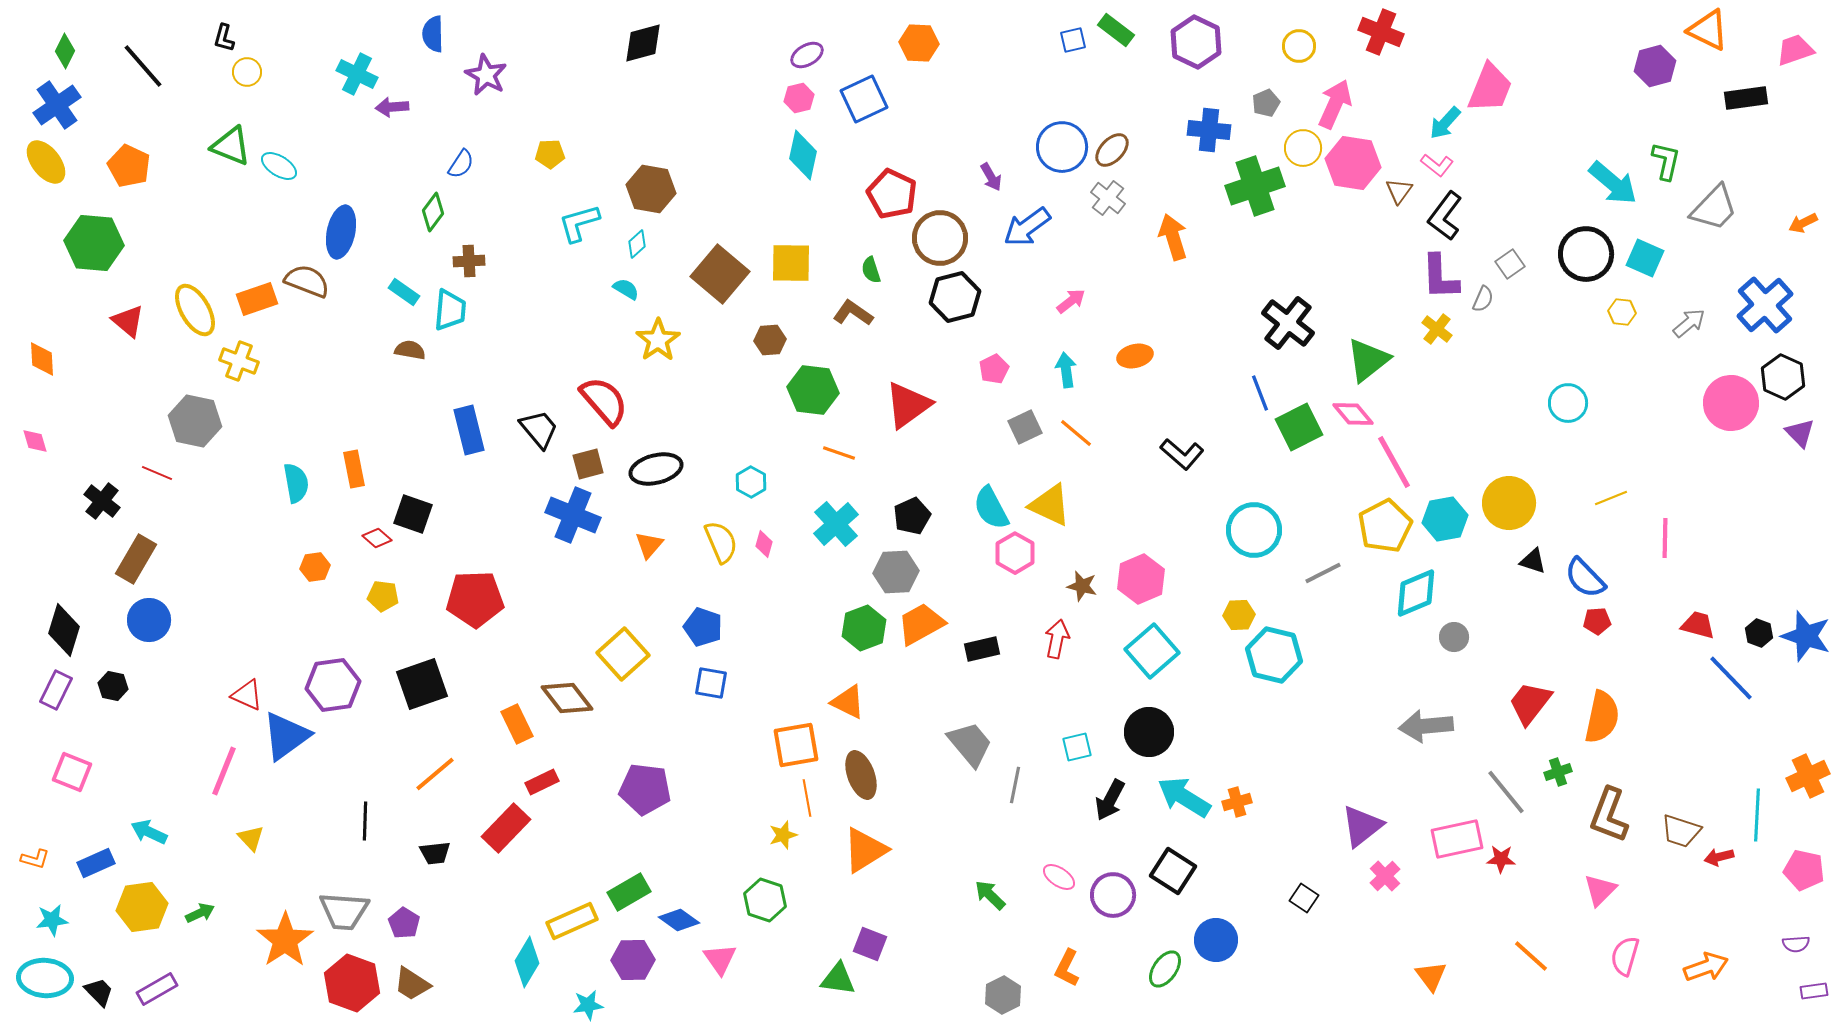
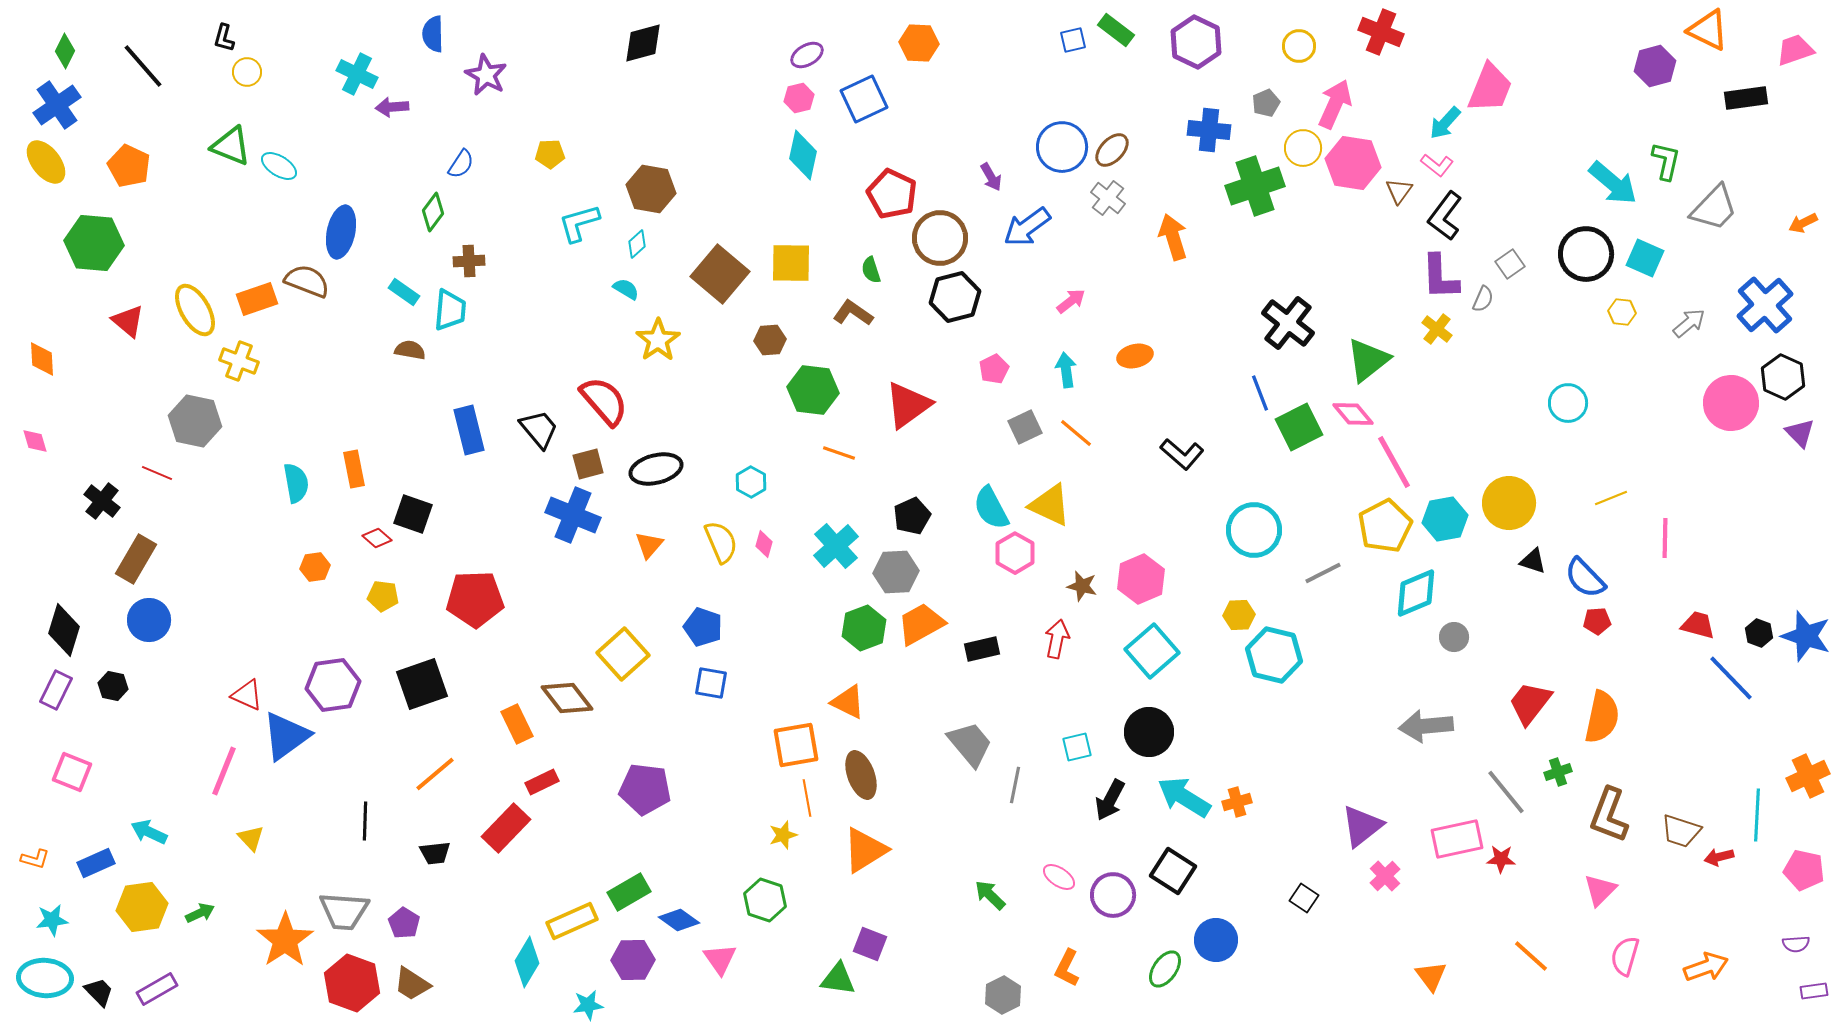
cyan cross at (836, 524): moved 22 px down
